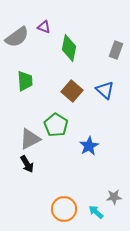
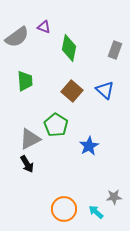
gray rectangle: moved 1 px left
